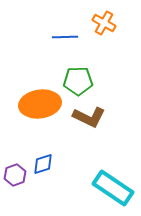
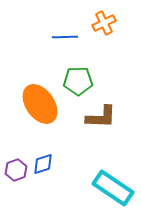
orange cross: rotated 35 degrees clockwise
orange ellipse: rotated 63 degrees clockwise
brown L-shape: moved 12 px right; rotated 24 degrees counterclockwise
purple hexagon: moved 1 px right, 5 px up
